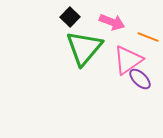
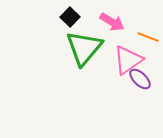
pink arrow: rotated 10 degrees clockwise
